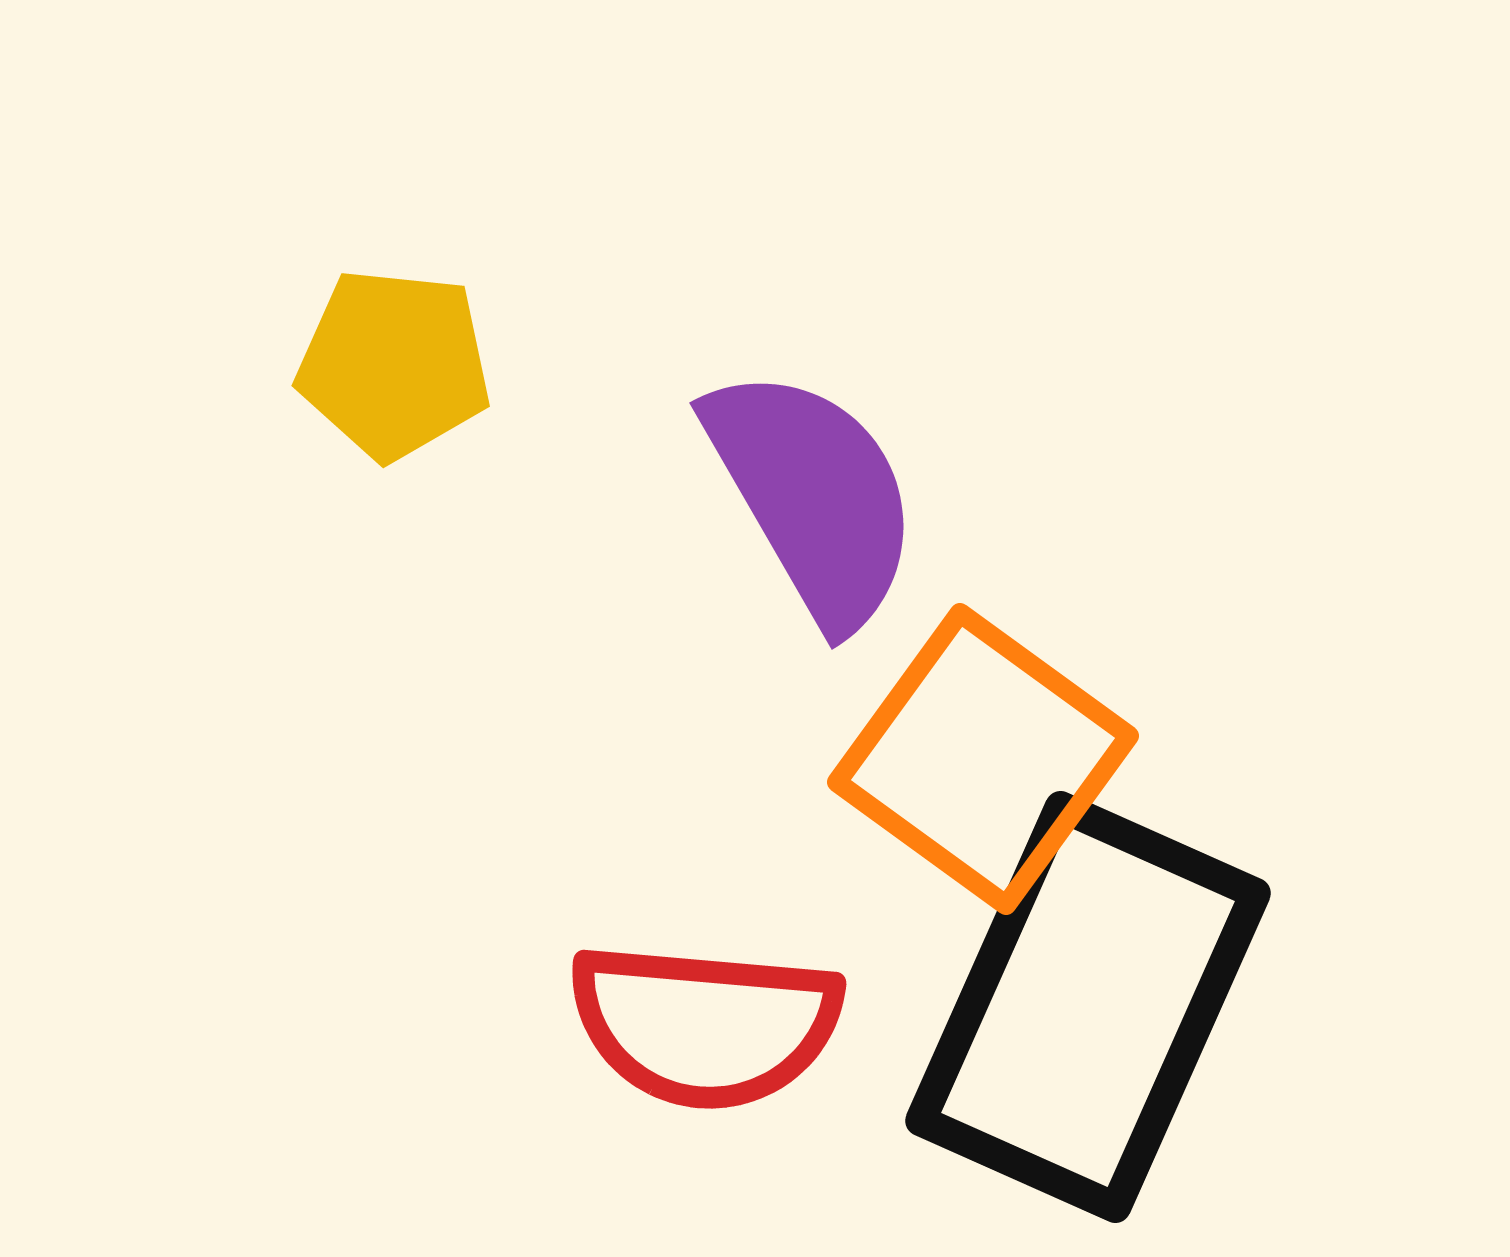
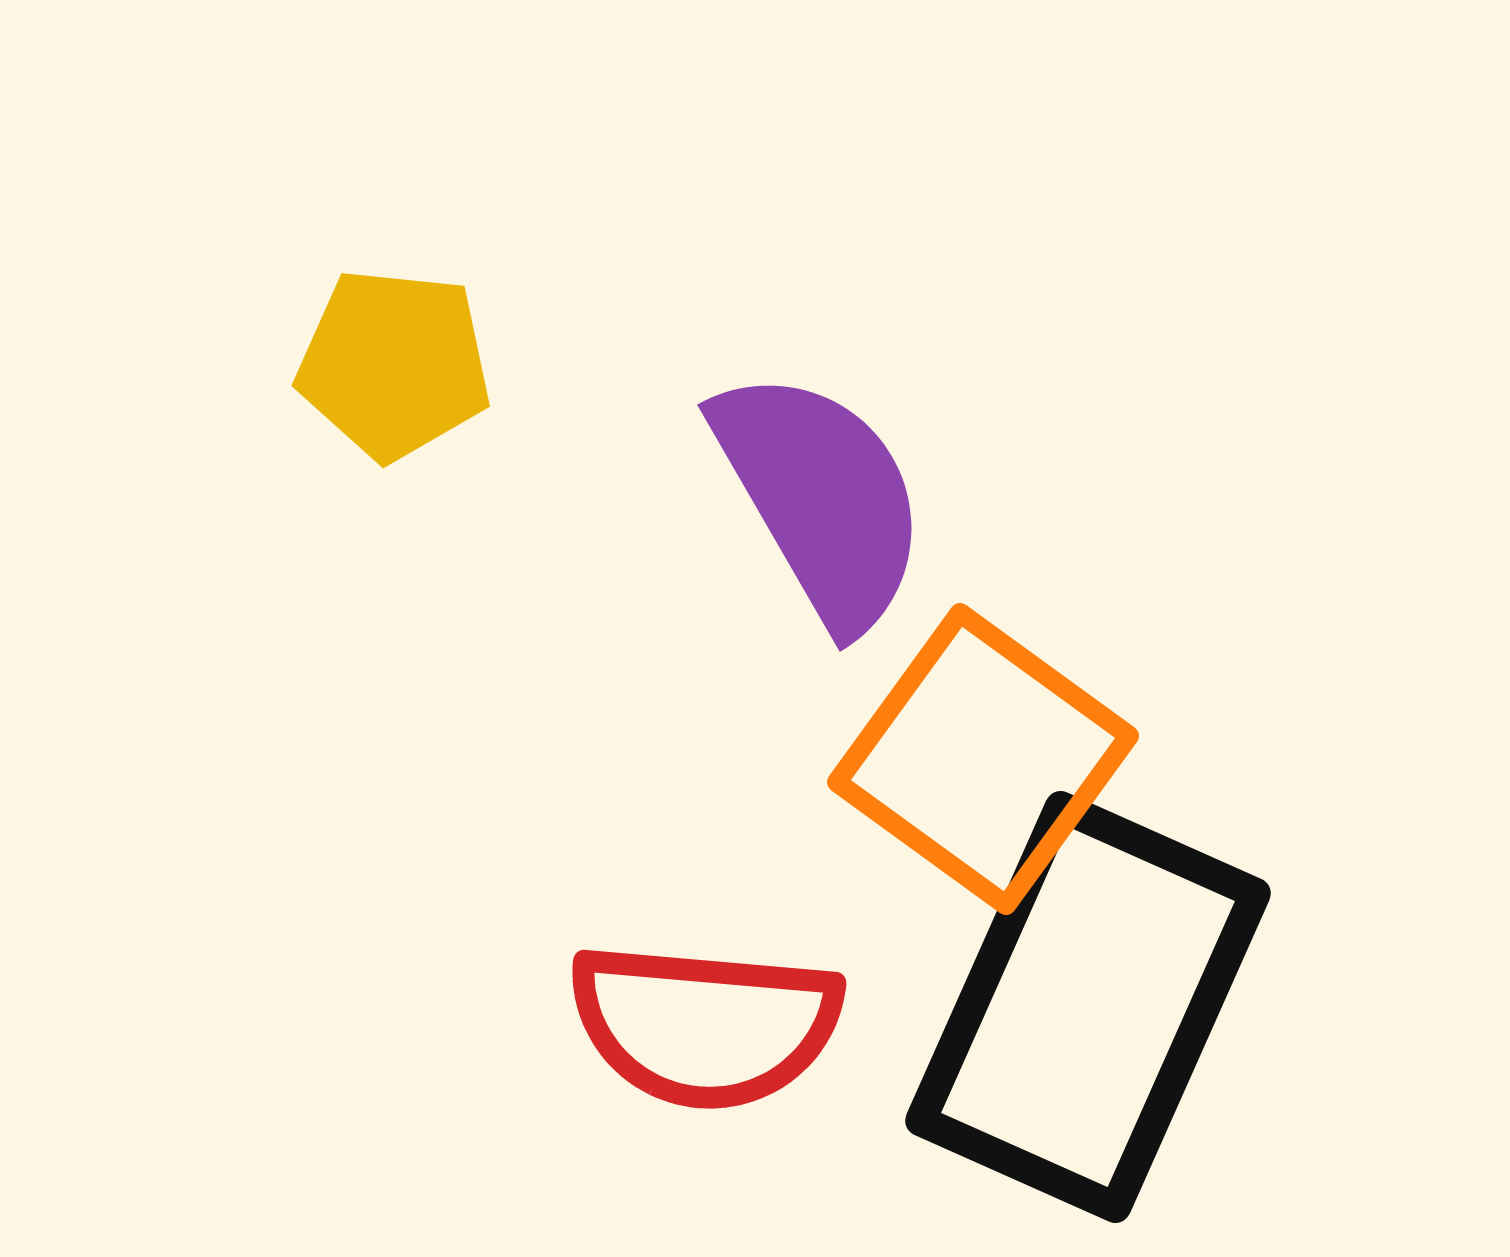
purple semicircle: moved 8 px right, 2 px down
